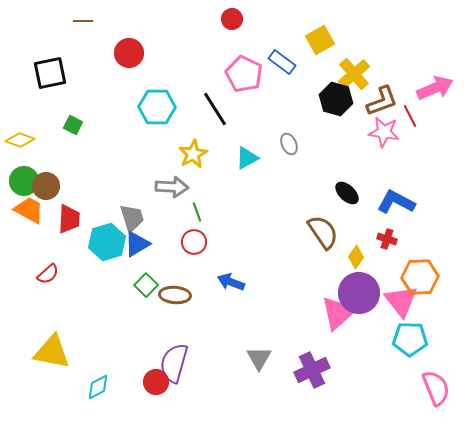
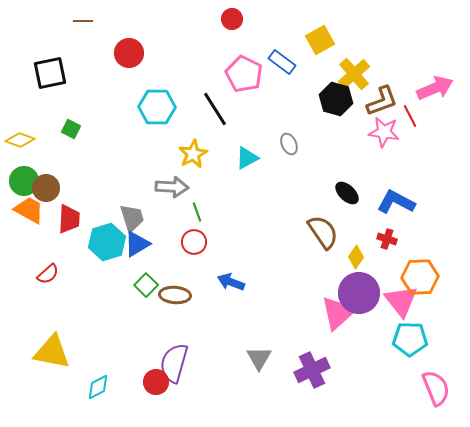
green square at (73, 125): moved 2 px left, 4 px down
brown circle at (46, 186): moved 2 px down
